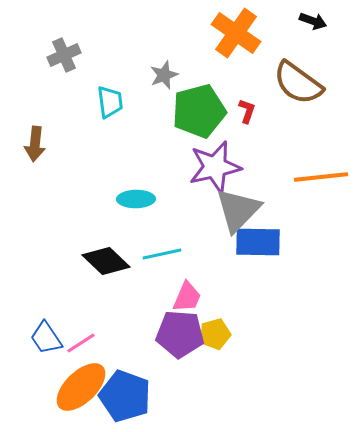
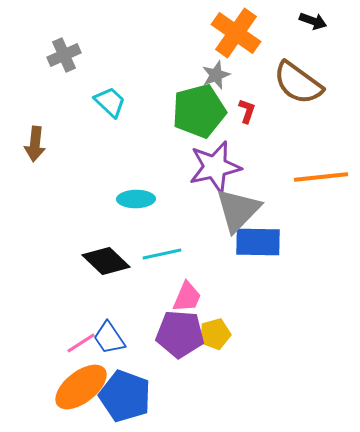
gray star: moved 52 px right
cyan trapezoid: rotated 40 degrees counterclockwise
blue trapezoid: moved 63 px right
orange ellipse: rotated 6 degrees clockwise
